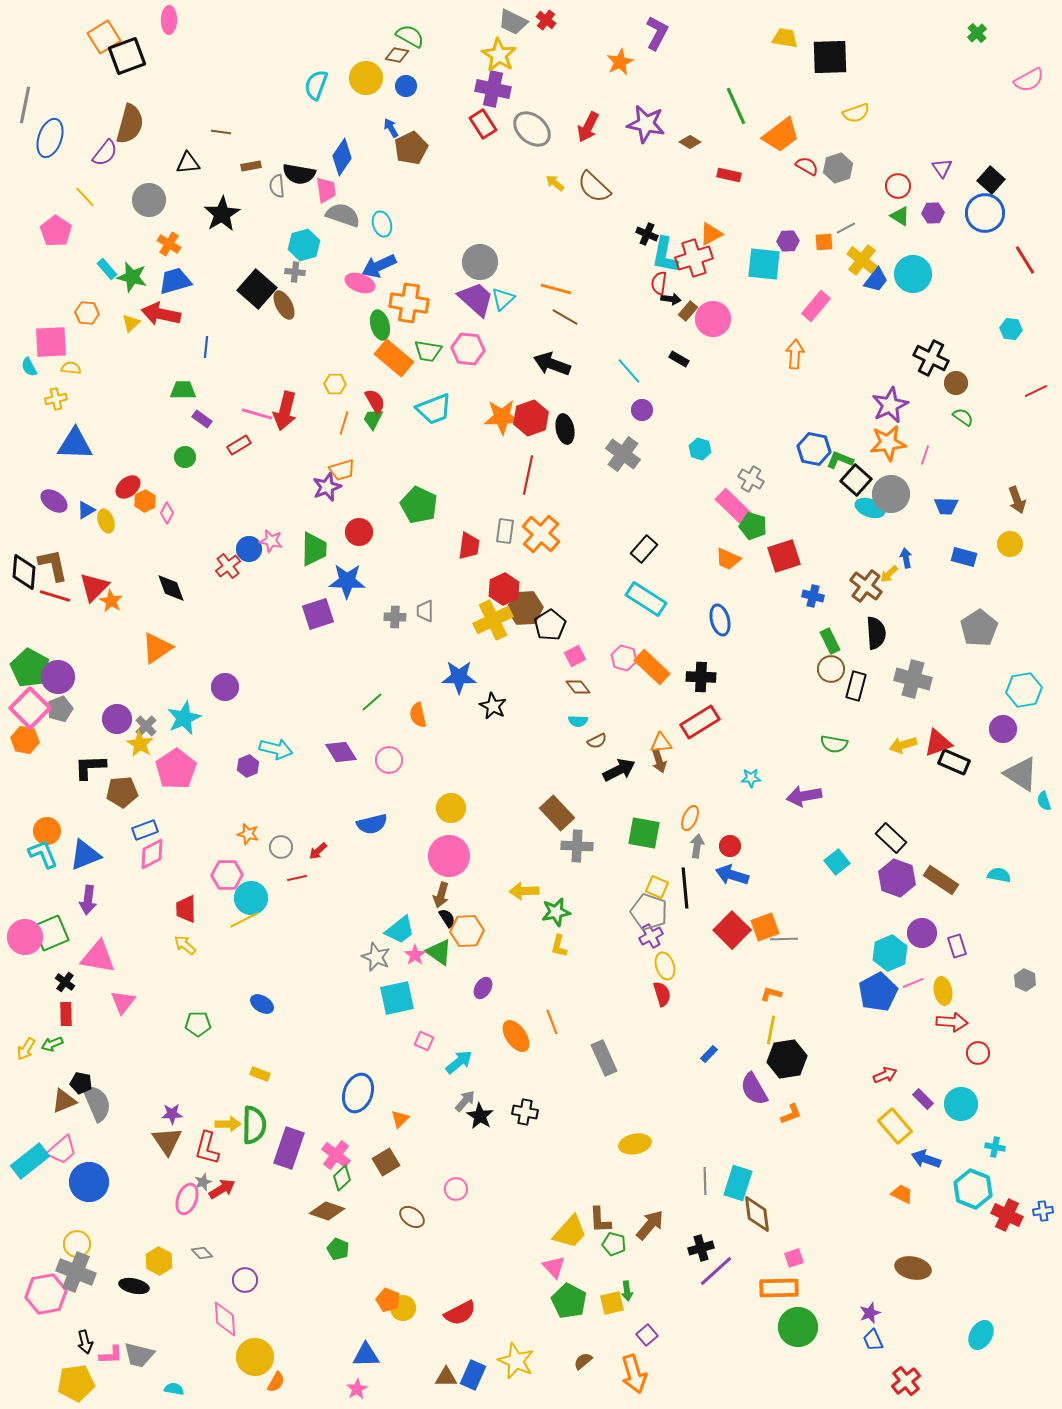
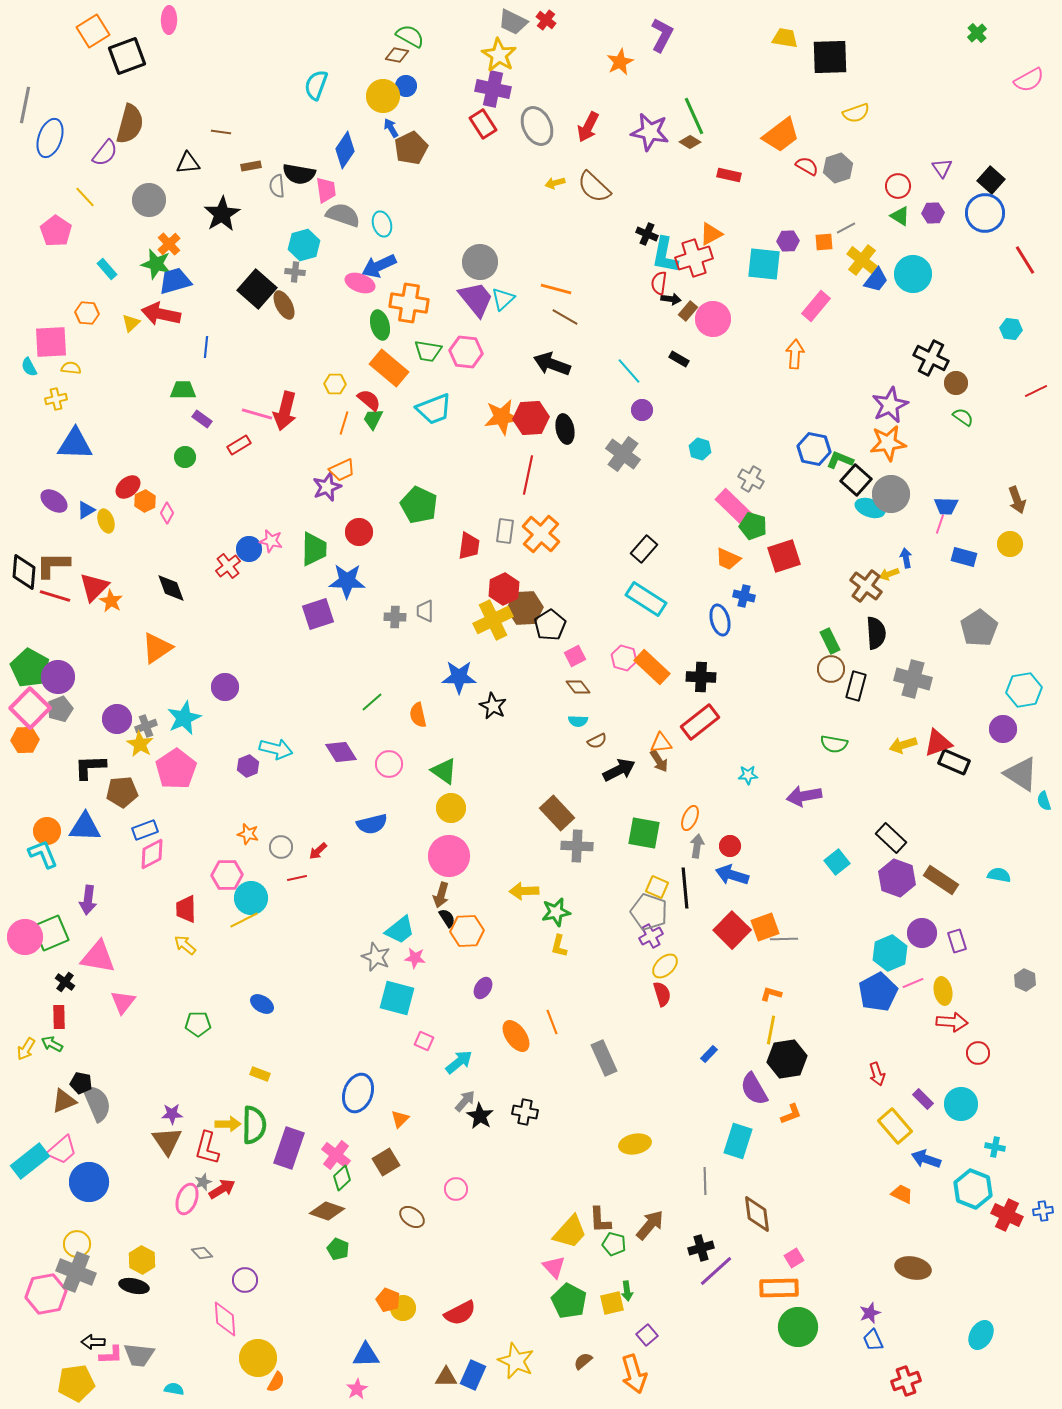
purple L-shape at (657, 33): moved 5 px right, 2 px down
orange square at (104, 37): moved 11 px left, 6 px up
yellow circle at (366, 78): moved 17 px right, 18 px down
green line at (736, 106): moved 42 px left, 10 px down
purple star at (646, 124): moved 4 px right, 8 px down
gray ellipse at (532, 129): moved 5 px right, 3 px up; rotated 24 degrees clockwise
blue diamond at (342, 157): moved 3 px right, 7 px up
yellow arrow at (555, 183): rotated 54 degrees counterclockwise
orange cross at (169, 244): rotated 15 degrees clockwise
green star at (132, 277): moved 24 px right, 13 px up
purple trapezoid at (476, 299): rotated 9 degrees clockwise
pink hexagon at (468, 349): moved 2 px left, 3 px down
orange rectangle at (394, 358): moved 5 px left, 10 px down
red semicircle at (375, 401): moved 6 px left, 1 px up; rotated 20 degrees counterclockwise
orange star at (502, 417): rotated 6 degrees counterclockwise
red hexagon at (531, 418): rotated 16 degrees clockwise
pink line at (925, 455): moved 15 px right, 69 px down
orange trapezoid at (342, 470): rotated 8 degrees counterclockwise
brown L-shape at (53, 565): rotated 78 degrees counterclockwise
yellow arrow at (889, 574): rotated 24 degrees clockwise
blue cross at (813, 596): moved 69 px left
red rectangle at (700, 722): rotated 6 degrees counterclockwise
gray cross at (146, 726): rotated 25 degrees clockwise
orange hexagon at (25, 740): rotated 12 degrees counterclockwise
pink circle at (389, 760): moved 4 px down
brown arrow at (659, 761): rotated 15 degrees counterclockwise
cyan star at (751, 778): moved 3 px left, 3 px up
blue triangle at (85, 855): moved 28 px up; rotated 24 degrees clockwise
purple rectangle at (957, 946): moved 5 px up
green triangle at (439, 952): moved 5 px right, 181 px up
pink star at (415, 955): moved 3 px down; rotated 30 degrees counterclockwise
yellow ellipse at (665, 966): rotated 64 degrees clockwise
cyan square at (397, 998): rotated 27 degrees clockwise
red rectangle at (66, 1014): moved 7 px left, 3 px down
green arrow at (52, 1044): rotated 50 degrees clockwise
red arrow at (885, 1075): moved 8 px left, 1 px up; rotated 95 degrees clockwise
cyan rectangle at (738, 1183): moved 42 px up
pink square at (794, 1258): rotated 12 degrees counterclockwise
yellow hexagon at (159, 1261): moved 17 px left, 1 px up
black arrow at (85, 1342): moved 8 px right; rotated 105 degrees clockwise
gray trapezoid at (139, 1355): rotated 8 degrees counterclockwise
yellow circle at (255, 1357): moved 3 px right, 1 px down
red cross at (906, 1381): rotated 20 degrees clockwise
